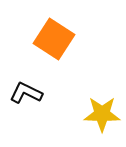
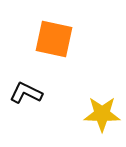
orange square: rotated 21 degrees counterclockwise
